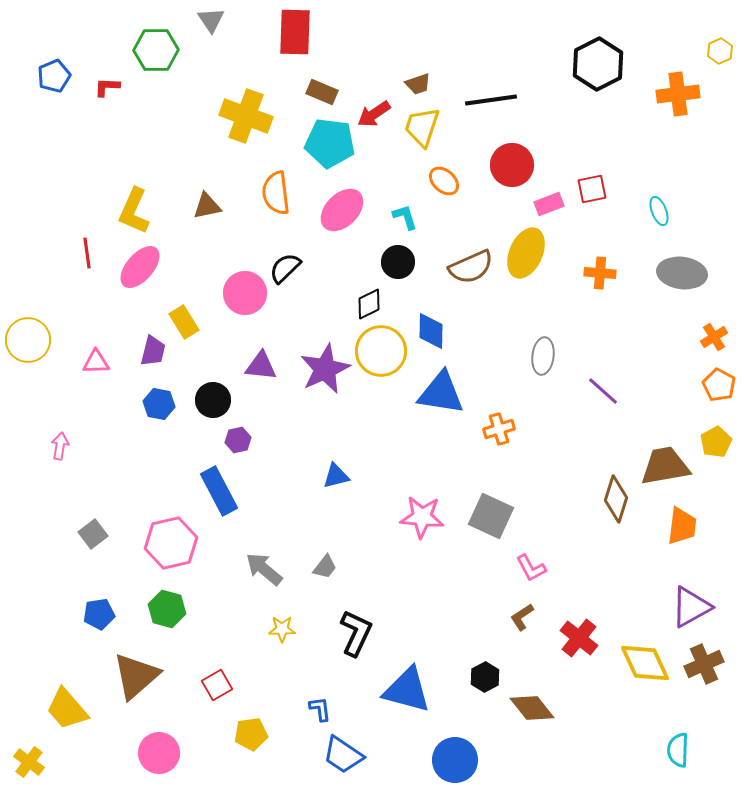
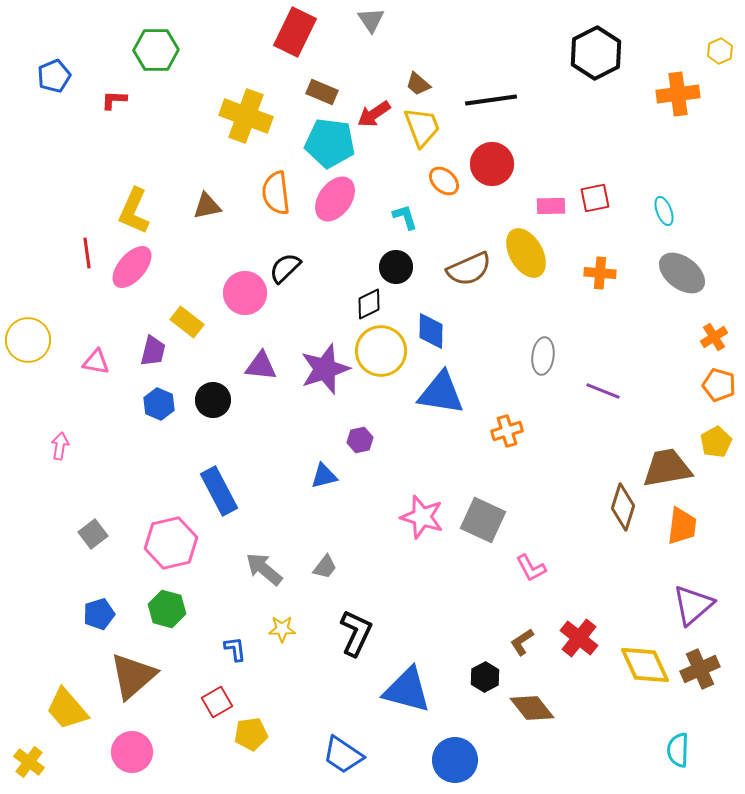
gray triangle at (211, 20): moved 160 px right
red rectangle at (295, 32): rotated 24 degrees clockwise
black hexagon at (598, 64): moved 2 px left, 11 px up
brown trapezoid at (418, 84): rotated 60 degrees clockwise
red L-shape at (107, 87): moved 7 px right, 13 px down
yellow trapezoid at (422, 127): rotated 141 degrees clockwise
red circle at (512, 165): moved 20 px left, 1 px up
red square at (592, 189): moved 3 px right, 9 px down
pink rectangle at (549, 204): moved 2 px right, 2 px down; rotated 20 degrees clockwise
pink ellipse at (342, 210): moved 7 px left, 11 px up; rotated 9 degrees counterclockwise
cyan ellipse at (659, 211): moved 5 px right
yellow ellipse at (526, 253): rotated 54 degrees counterclockwise
black circle at (398, 262): moved 2 px left, 5 px down
pink ellipse at (140, 267): moved 8 px left
brown semicircle at (471, 267): moved 2 px left, 2 px down
gray ellipse at (682, 273): rotated 30 degrees clockwise
yellow rectangle at (184, 322): moved 3 px right; rotated 20 degrees counterclockwise
pink triangle at (96, 362): rotated 12 degrees clockwise
purple star at (325, 369): rotated 6 degrees clockwise
orange pentagon at (719, 385): rotated 12 degrees counterclockwise
purple line at (603, 391): rotated 20 degrees counterclockwise
blue hexagon at (159, 404): rotated 12 degrees clockwise
orange cross at (499, 429): moved 8 px right, 2 px down
purple hexagon at (238, 440): moved 122 px right
brown trapezoid at (665, 466): moved 2 px right, 2 px down
blue triangle at (336, 476): moved 12 px left
brown diamond at (616, 499): moved 7 px right, 8 px down
gray square at (491, 516): moved 8 px left, 4 px down
pink star at (422, 517): rotated 12 degrees clockwise
purple triangle at (691, 607): moved 2 px right, 2 px up; rotated 12 degrees counterclockwise
blue pentagon at (99, 614): rotated 8 degrees counterclockwise
brown L-shape at (522, 617): moved 25 px down
yellow diamond at (645, 663): moved 2 px down
brown cross at (704, 664): moved 4 px left, 5 px down
brown triangle at (136, 676): moved 3 px left
red square at (217, 685): moved 17 px down
blue L-shape at (320, 709): moved 85 px left, 60 px up
pink circle at (159, 753): moved 27 px left, 1 px up
